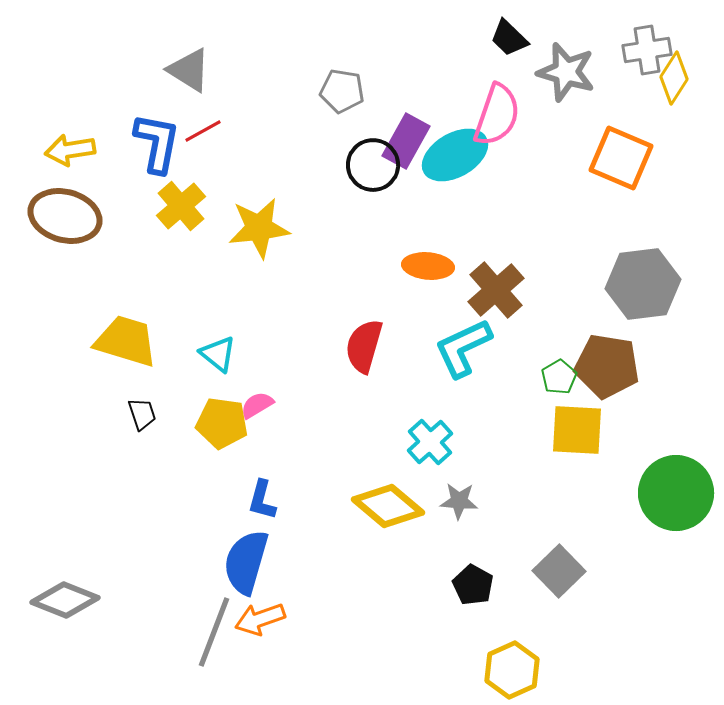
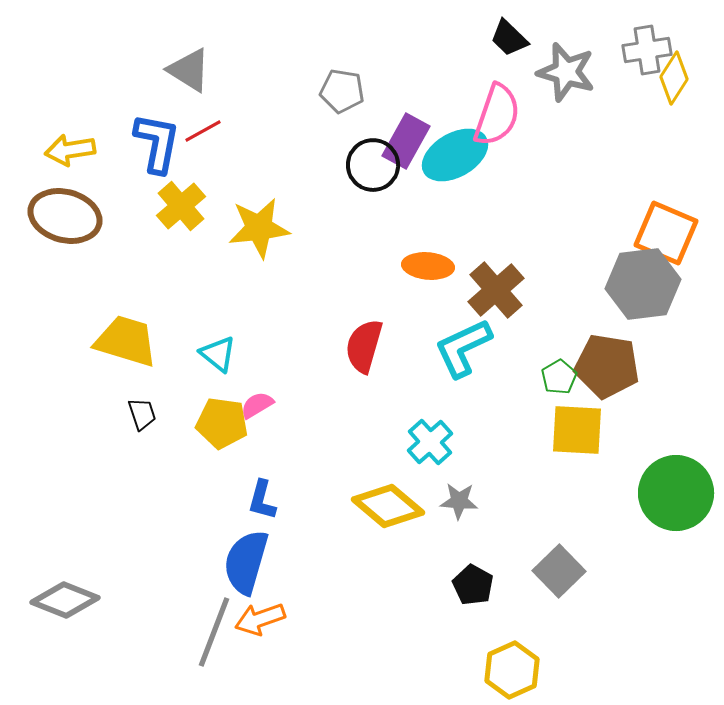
orange square at (621, 158): moved 45 px right, 75 px down
